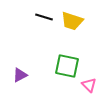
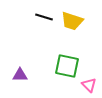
purple triangle: rotated 28 degrees clockwise
